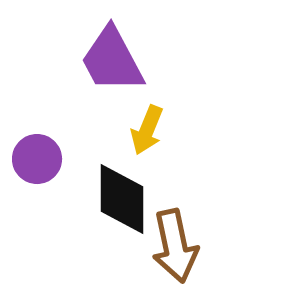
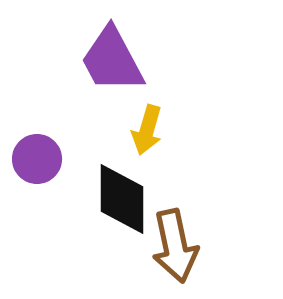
yellow arrow: rotated 6 degrees counterclockwise
